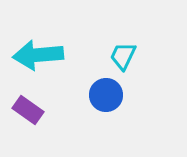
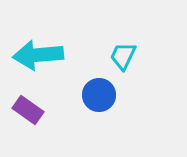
blue circle: moved 7 px left
